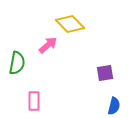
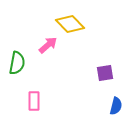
blue semicircle: moved 2 px right
